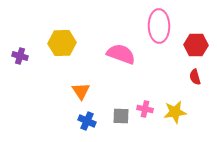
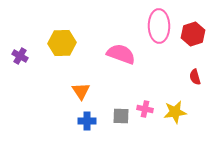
red hexagon: moved 3 px left, 11 px up; rotated 20 degrees counterclockwise
purple cross: rotated 14 degrees clockwise
blue cross: rotated 24 degrees counterclockwise
